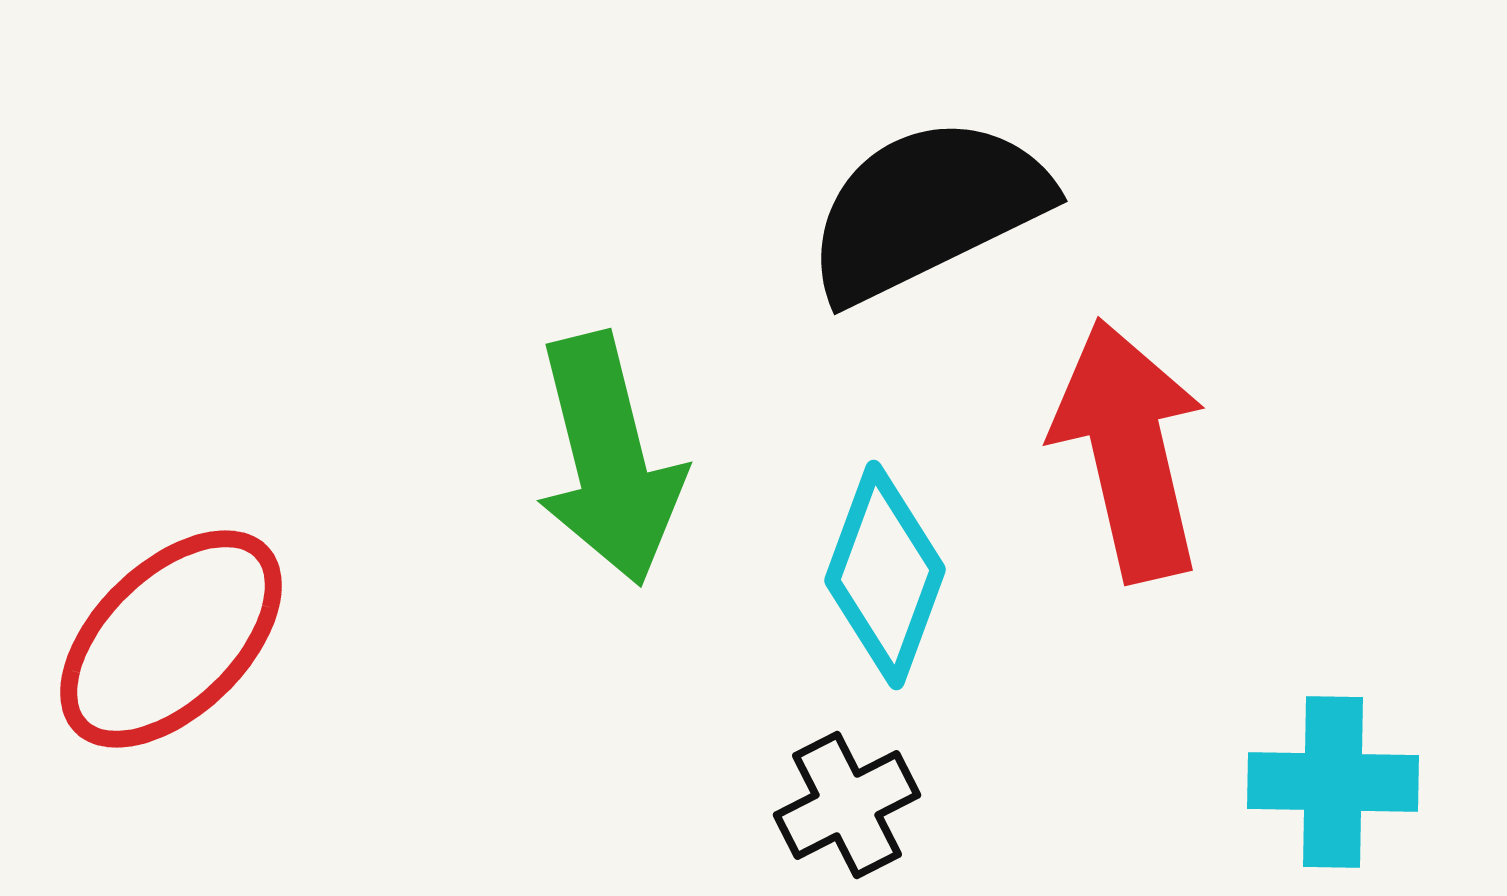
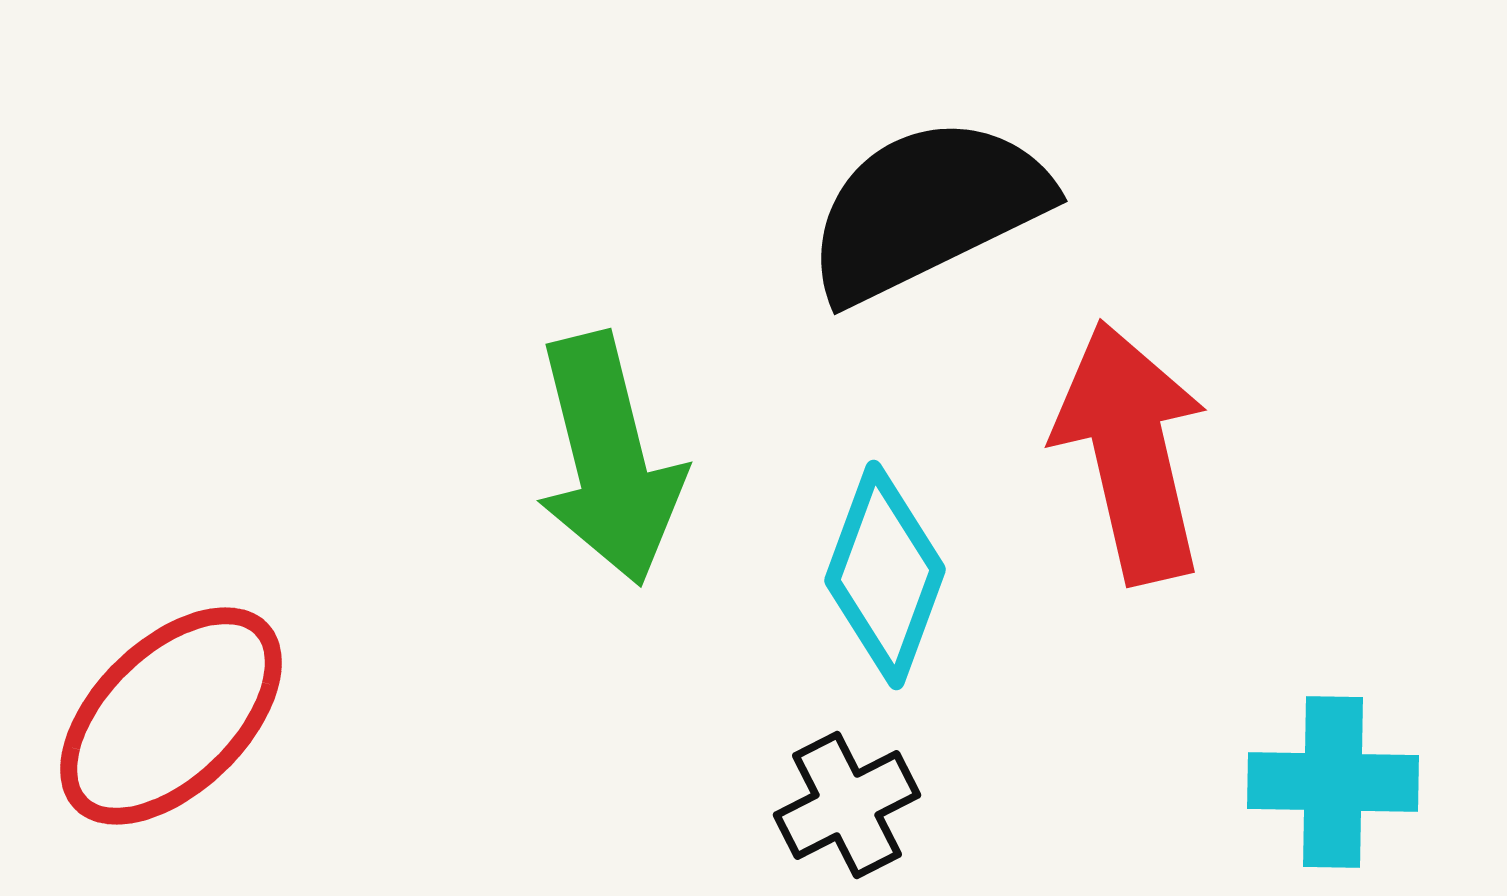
red arrow: moved 2 px right, 2 px down
red ellipse: moved 77 px down
